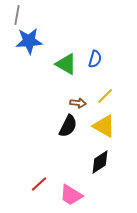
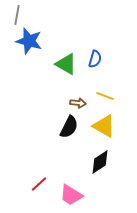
blue star: rotated 20 degrees clockwise
yellow line: rotated 66 degrees clockwise
black semicircle: moved 1 px right, 1 px down
